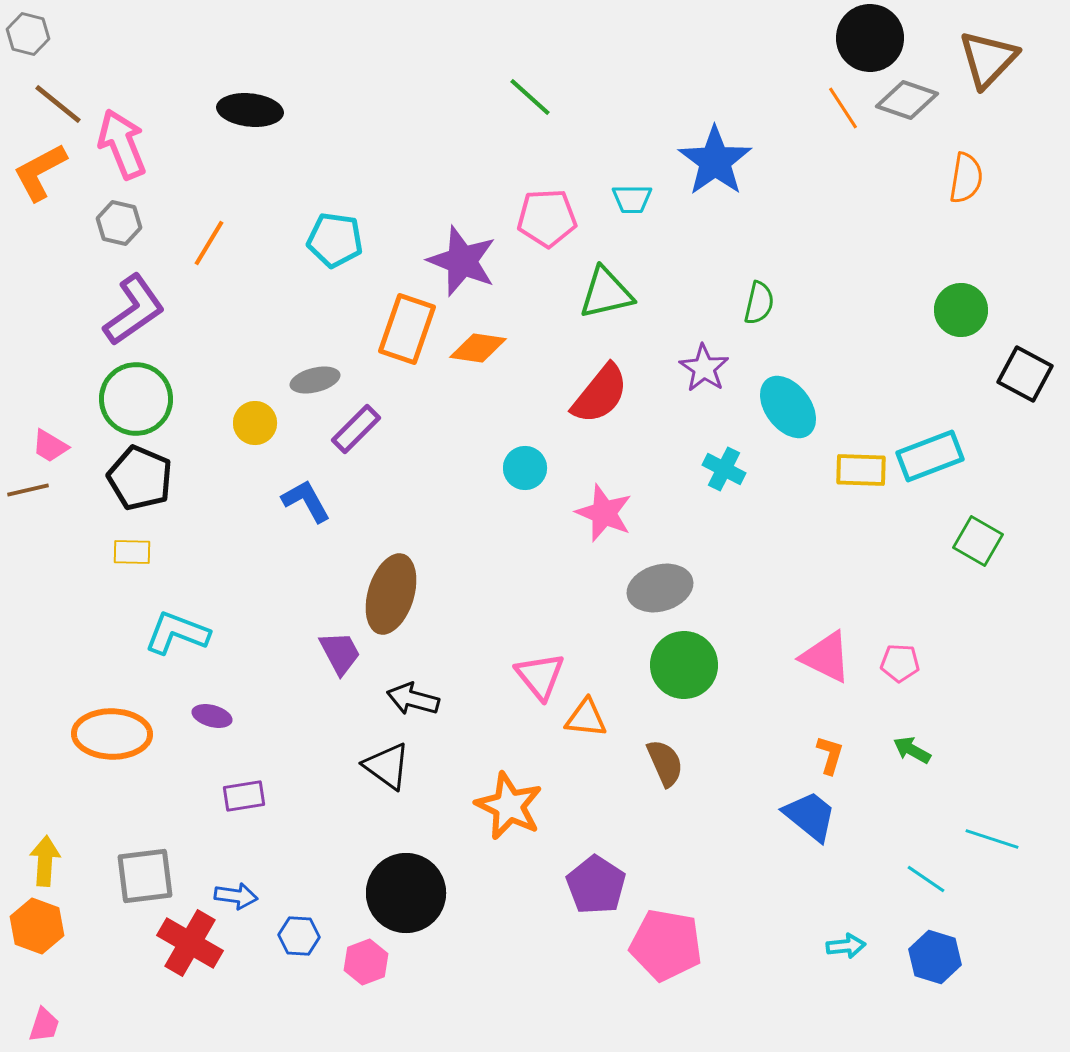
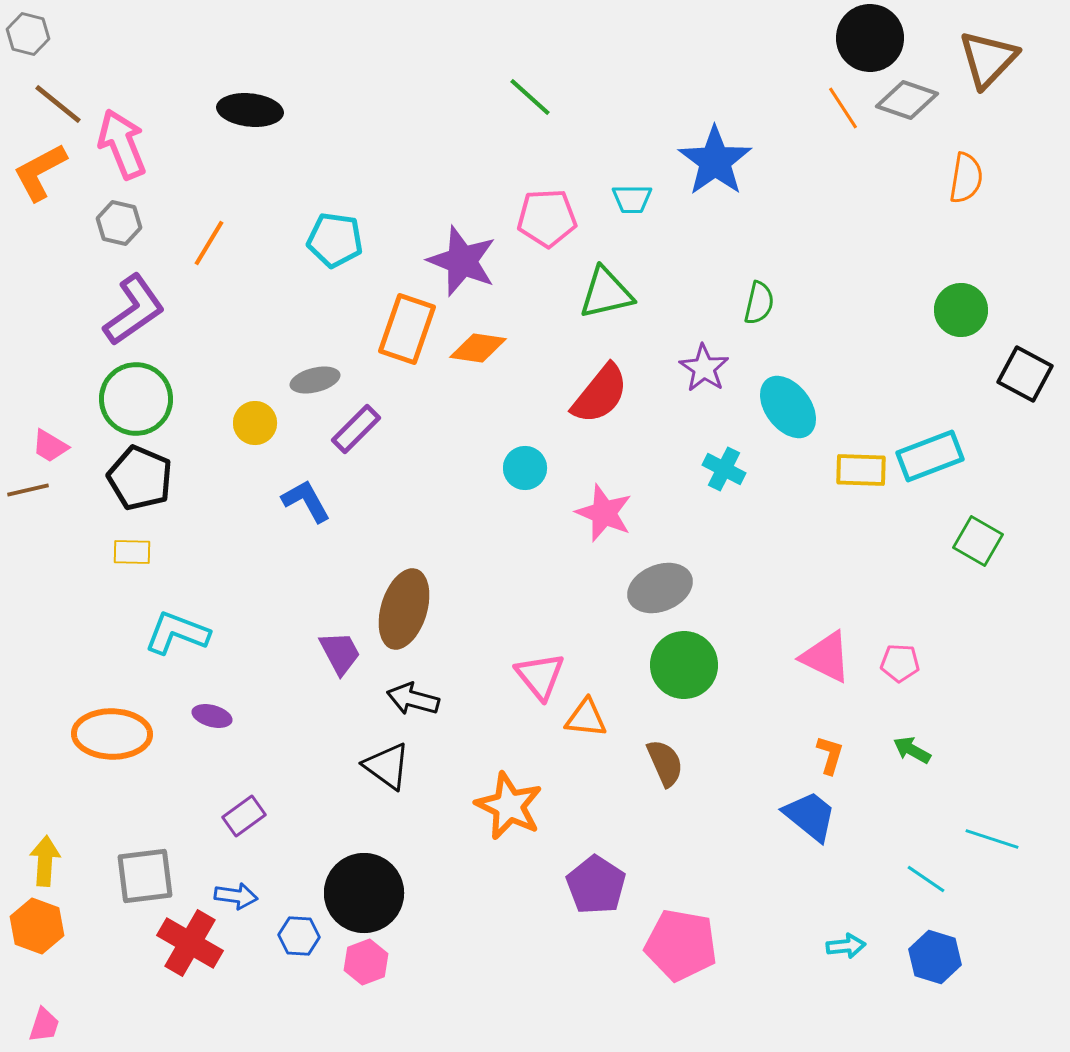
gray ellipse at (660, 588): rotated 6 degrees counterclockwise
brown ellipse at (391, 594): moved 13 px right, 15 px down
purple rectangle at (244, 796): moved 20 px down; rotated 27 degrees counterclockwise
black circle at (406, 893): moved 42 px left
pink pentagon at (666, 945): moved 15 px right
